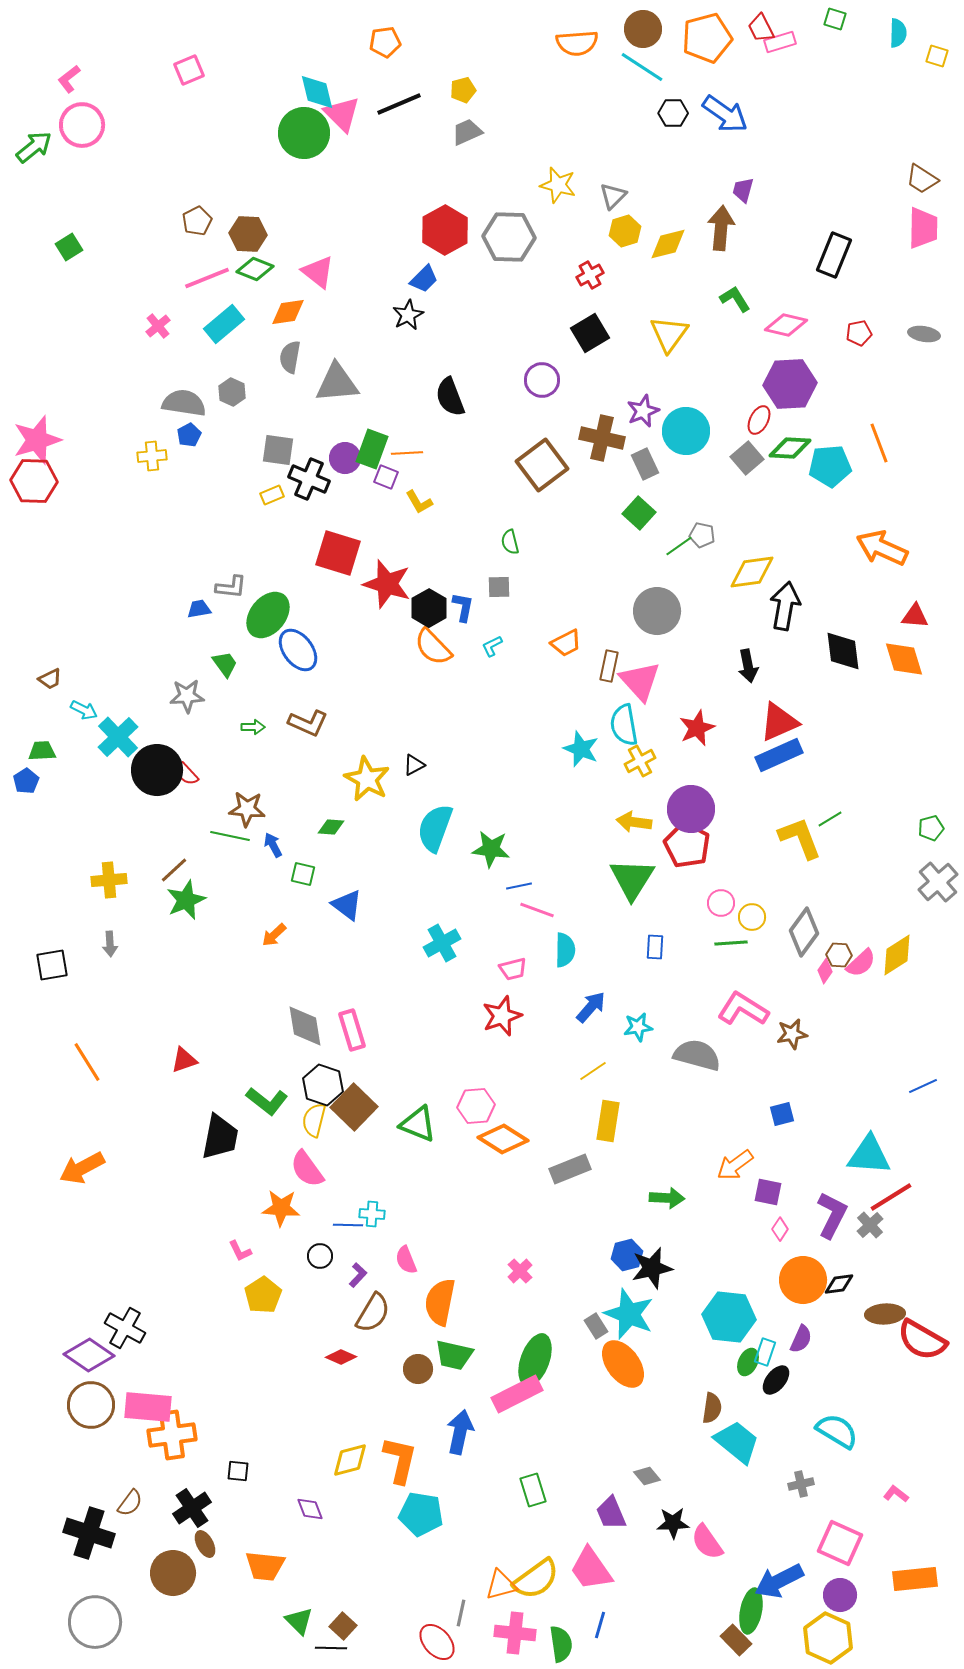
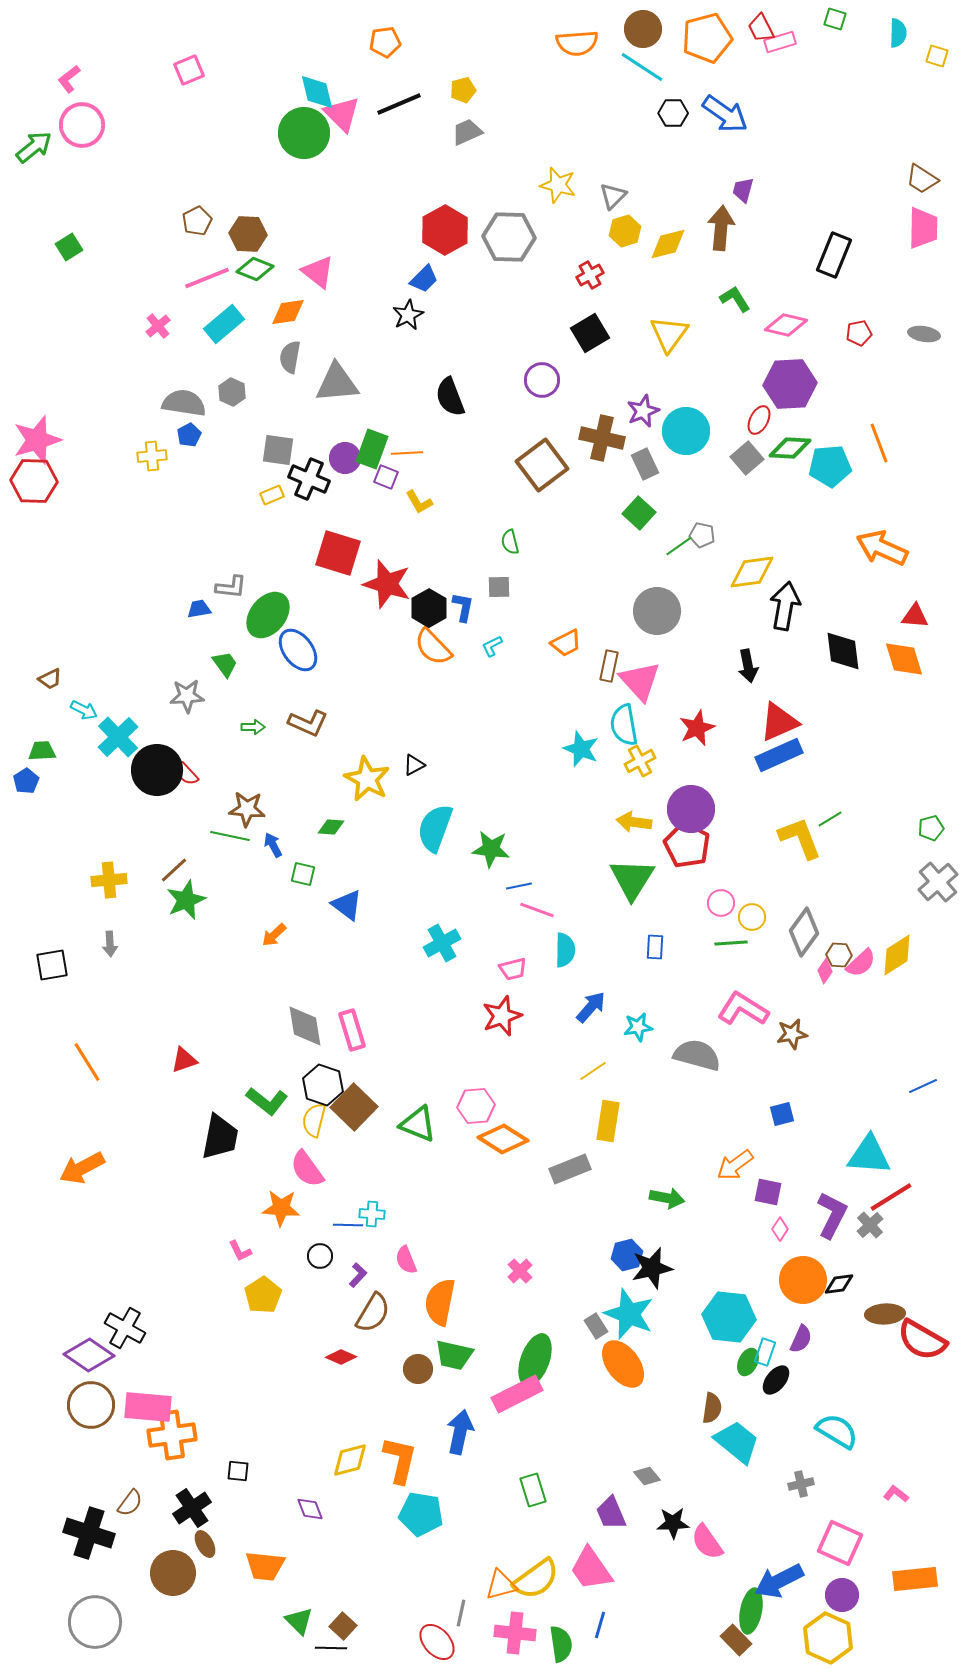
green arrow at (667, 1198): rotated 8 degrees clockwise
purple circle at (840, 1595): moved 2 px right
